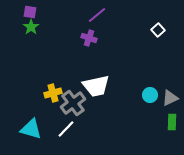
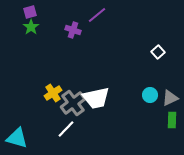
purple square: rotated 24 degrees counterclockwise
white square: moved 22 px down
purple cross: moved 16 px left, 8 px up
white trapezoid: moved 12 px down
yellow cross: rotated 18 degrees counterclockwise
green rectangle: moved 2 px up
cyan triangle: moved 14 px left, 9 px down
